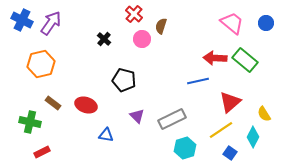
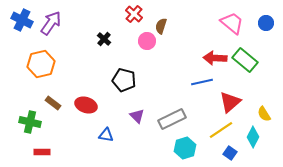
pink circle: moved 5 px right, 2 px down
blue line: moved 4 px right, 1 px down
red rectangle: rotated 28 degrees clockwise
